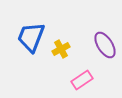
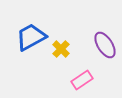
blue trapezoid: rotated 40 degrees clockwise
yellow cross: rotated 18 degrees counterclockwise
